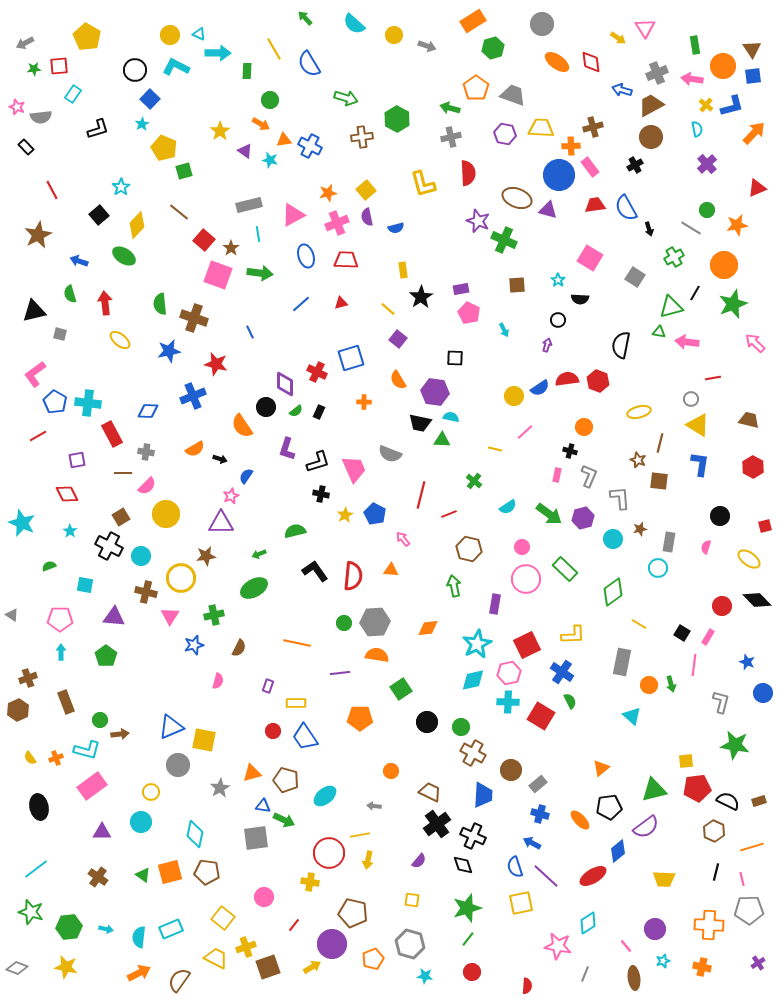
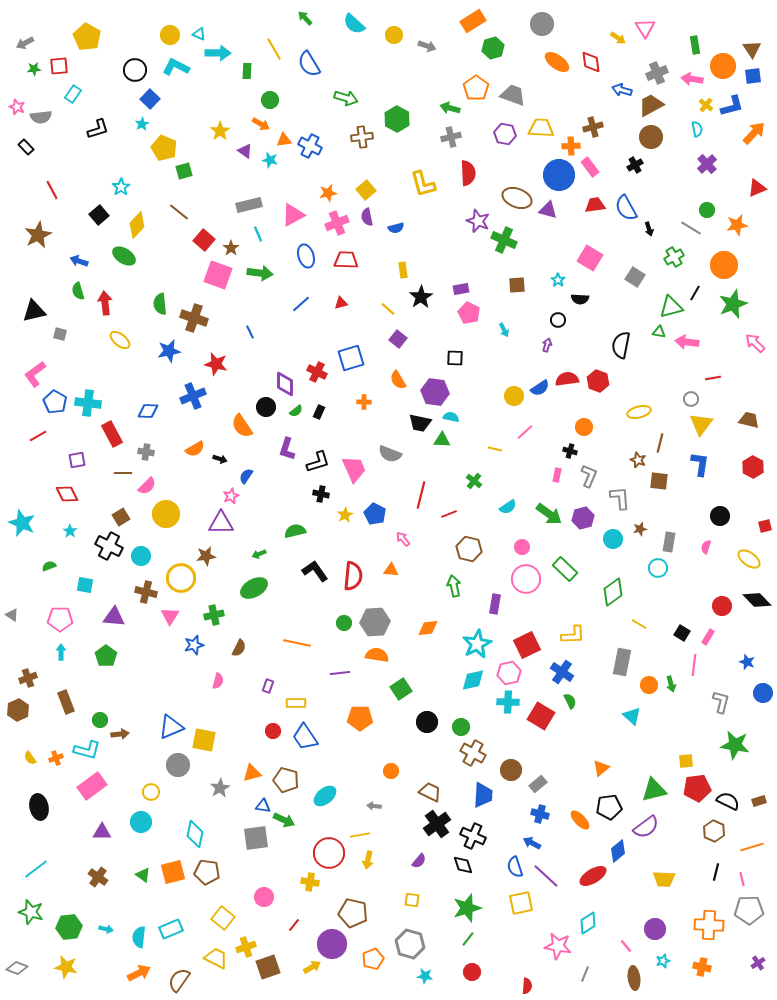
cyan line at (258, 234): rotated 14 degrees counterclockwise
green semicircle at (70, 294): moved 8 px right, 3 px up
yellow triangle at (698, 425): moved 3 px right, 1 px up; rotated 35 degrees clockwise
orange square at (170, 872): moved 3 px right
